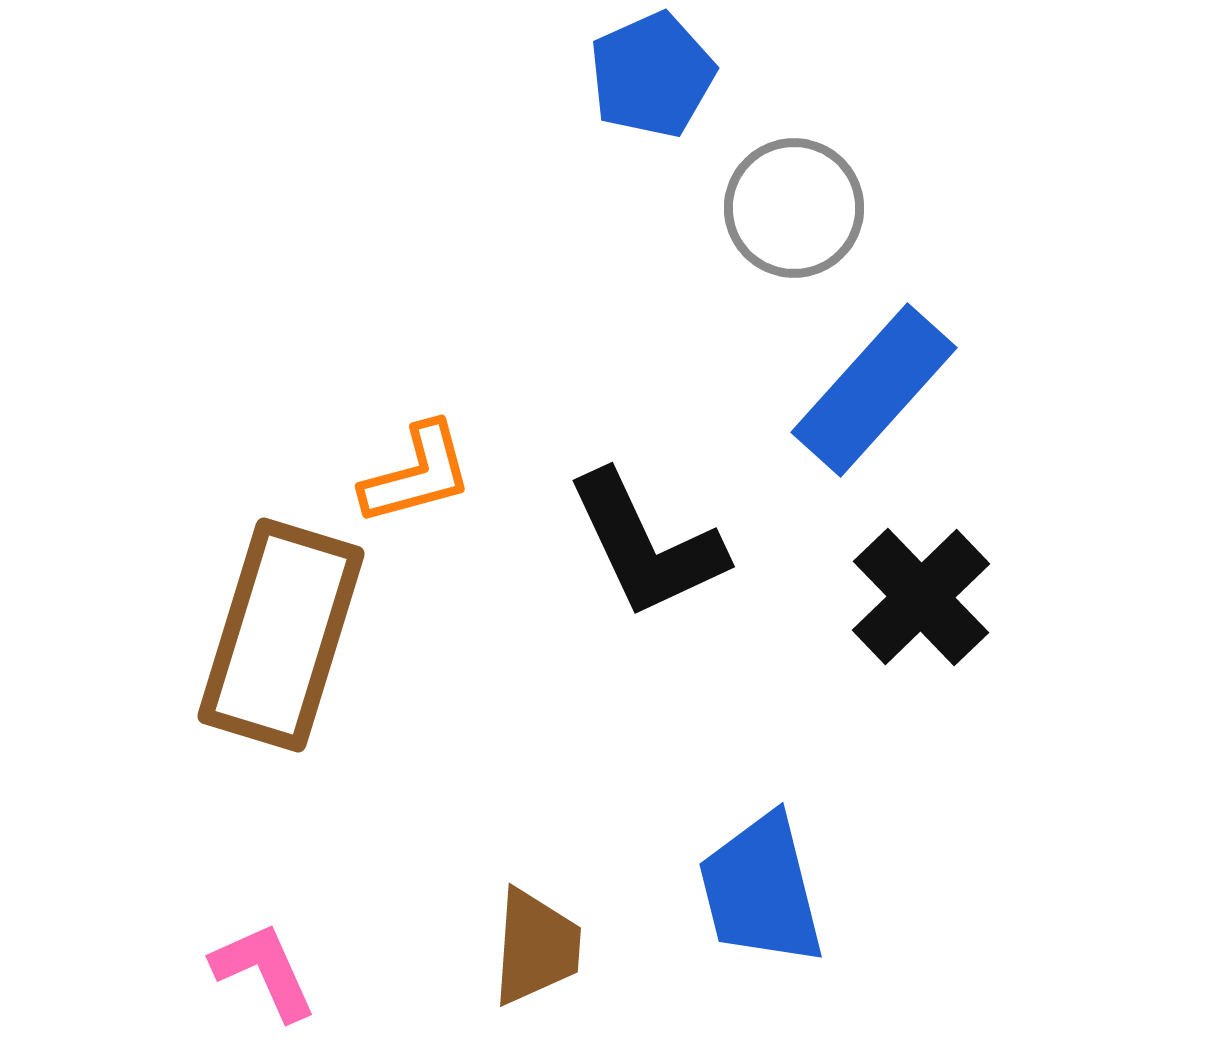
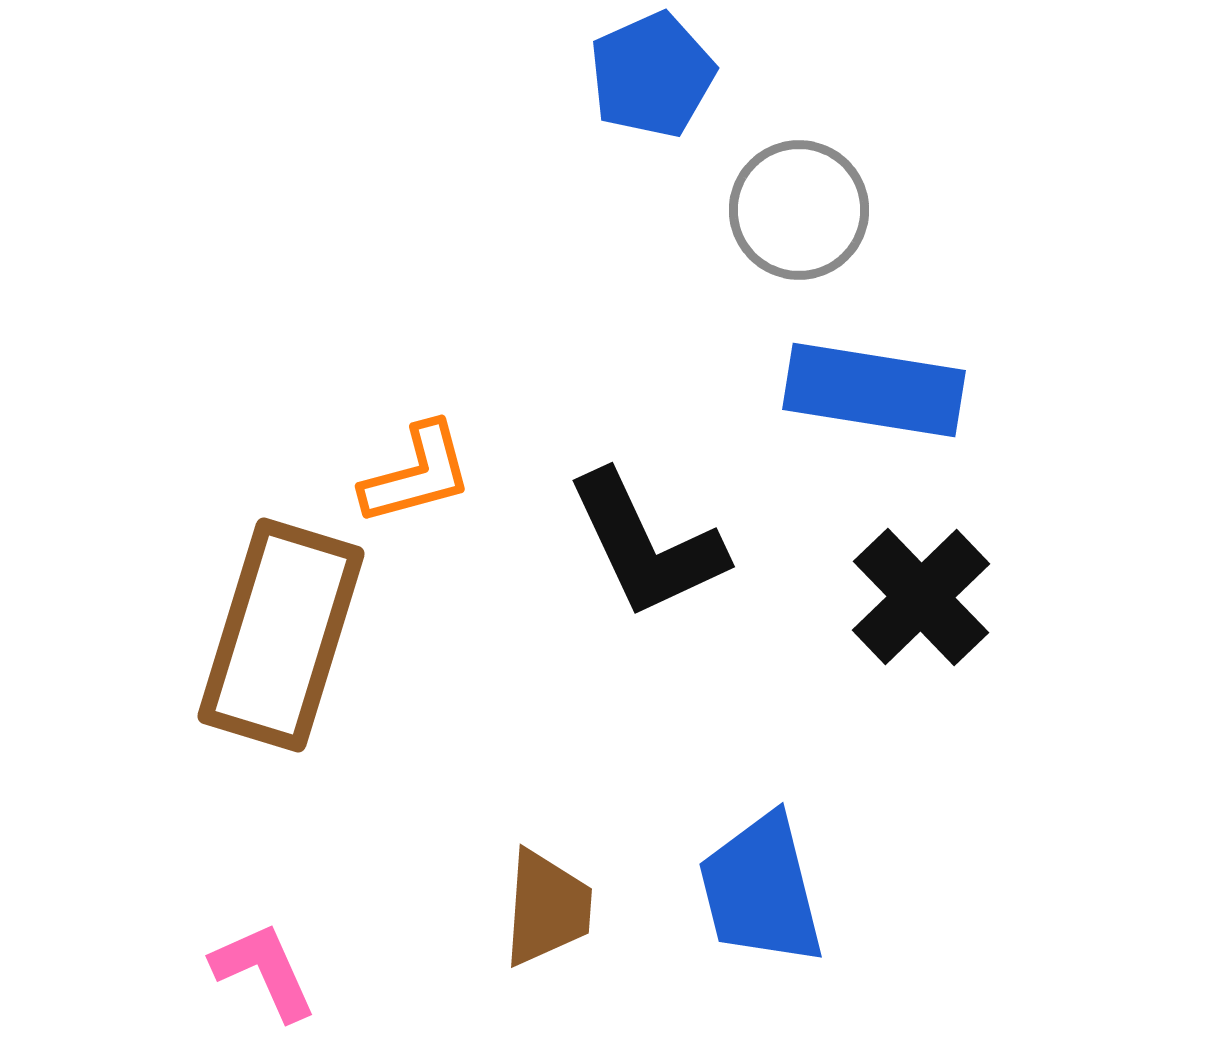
gray circle: moved 5 px right, 2 px down
blue rectangle: rotated 57 degrees clockwise
brown trapezoid: moved 11 px right, 39 px up
